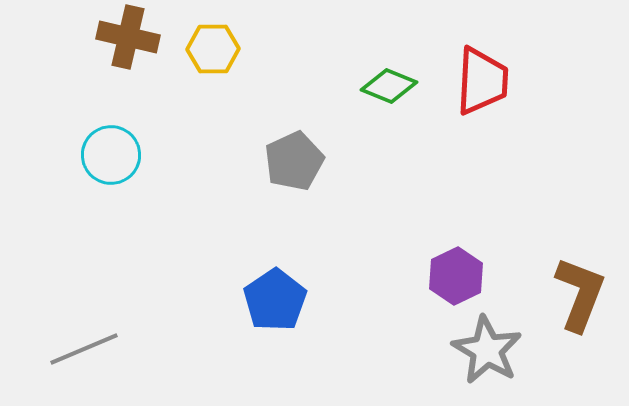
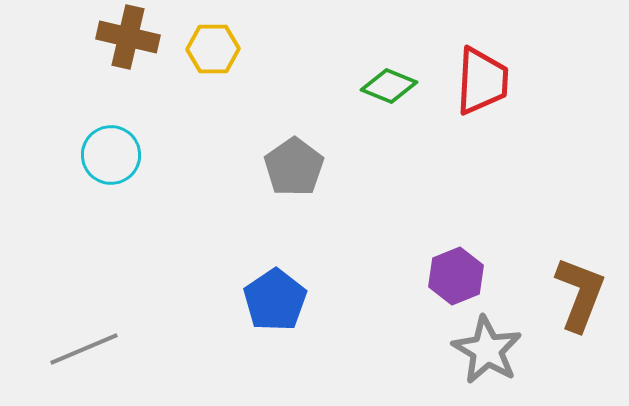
gray pentagon: moved 6 px down; rotated 10 degrees counterclockwise
purple hexagon: rotated 4 degrees clockwise
